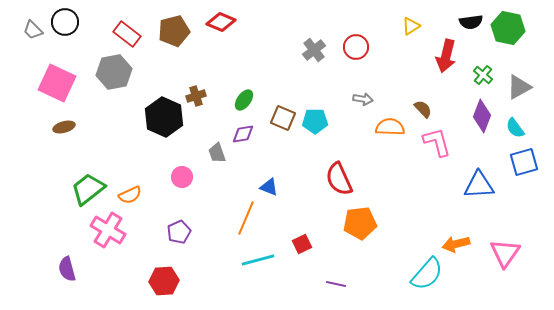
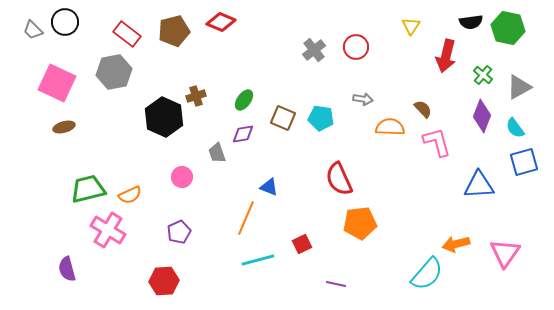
yellow triangle at (411, 26): rotated 24 degrees counterclockwise
cyan pentagon at (315, 121): moved 6 px right, 3 px up; rotated 10 degrees clockwise
green trapezoid at (88, 189): rotated 24 degrees clockwise
